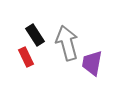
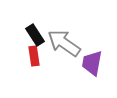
gray arrow: moved 3 px left; rotated 40 degrees counterclockwise
red rectangle: moved 8 px right, 1 px up; rotated 18 degrees clockwise
